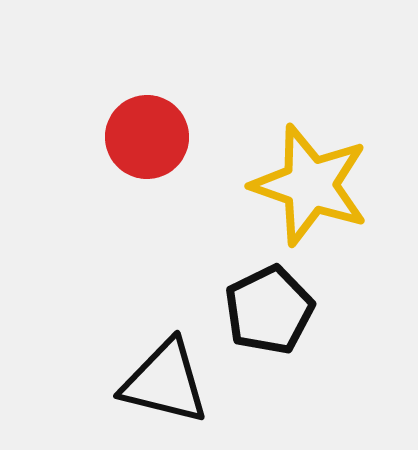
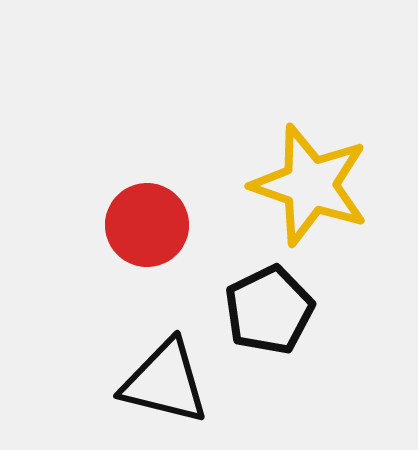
red circle: moved 88 px down
